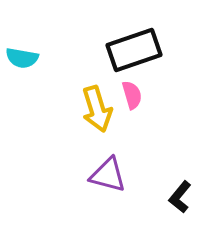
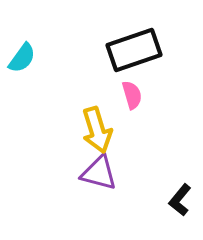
cyan semicircle: rotated 64 degrees counterclockwise
yellow arrow: moved 21 px down
purple triangle: moved 9 px left, 2 px up
black L-shape: moved 3 px down
